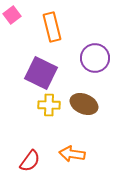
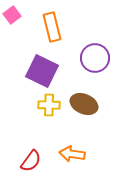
purple square: moved 1 px right, 2 px up
red semicircle: moved 1 px right
